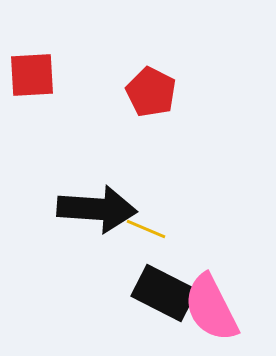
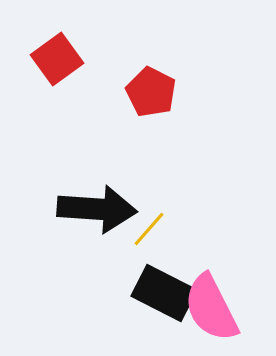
red square: moved 25 px right, 16 px up; rotated 33 degrees counterclockwise
yellow line: moved 3 px right; rotated 72 degrees counterclockwise
